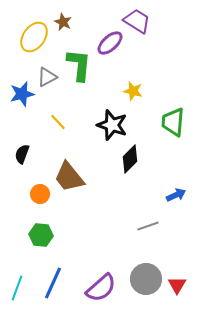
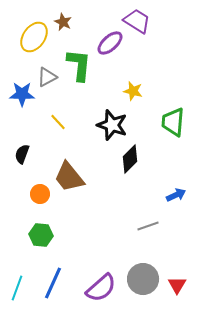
blue star: rotated 15 degrees clockwise
gray circle: moved 3 px left
